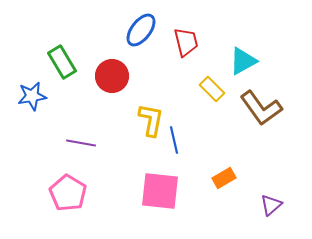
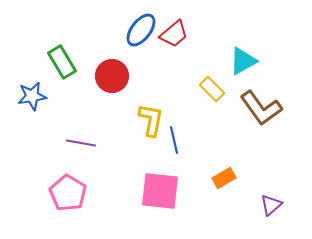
red trapezoid: moved 12 px left, 8 px up; rotated 64 degrees clockwise
